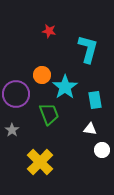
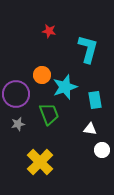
cyan star: rotated 15 degrees clockwise
gray star: moved 6 px right, 6 px up; rotated 24 degrees clockwise
